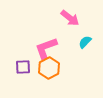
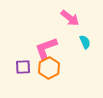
cyan semicircle: rotated 112 degrees clockwise
